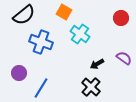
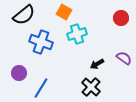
cyan cross: moved 3 px left; rotated 36 degrees clockwise
